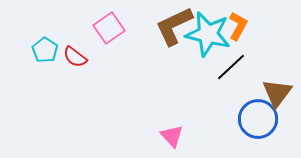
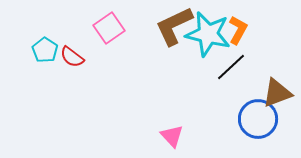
orange L-shape: moved 4 px down
red semicircle: moved 3 px left
brown triangle: rotated 32 degrees clockwise
